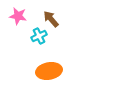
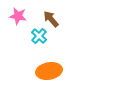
cyan cross: rotated 21 degrees counterclockwise
